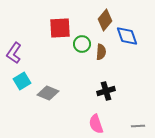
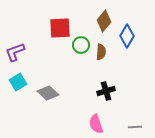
brown diamond: moved 1 px left, 1 px down
blue diamond: rotated 50 degrees clockwise
green circle: moved 1 px left, 1 px down
purple L-shape: moved 1 px right, 1 px up; rotated 35 degrees clockwise
cyan square: moved 4 px left, 1 px down
gray diamond: rotated 20 degrees clockwise
gray line: moved 3 px left, 1 px down
